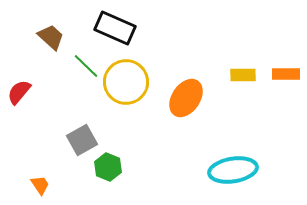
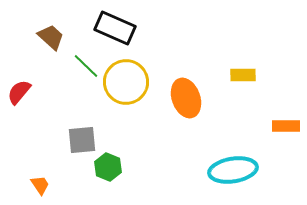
orange rectangle: moved 52 px down
orange ellipse: rotated 54 degrees counterclockwise
gray square: rotated 24 degrees clockwise
